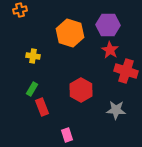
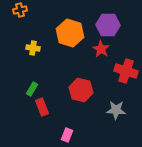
red star: moved 9 px left, 1 px up
yellow cross: moved 8 px up
red hexagon: rotated 15 degrees counterclockwise
pink rectangle: rotated 40 degrees clockwise
